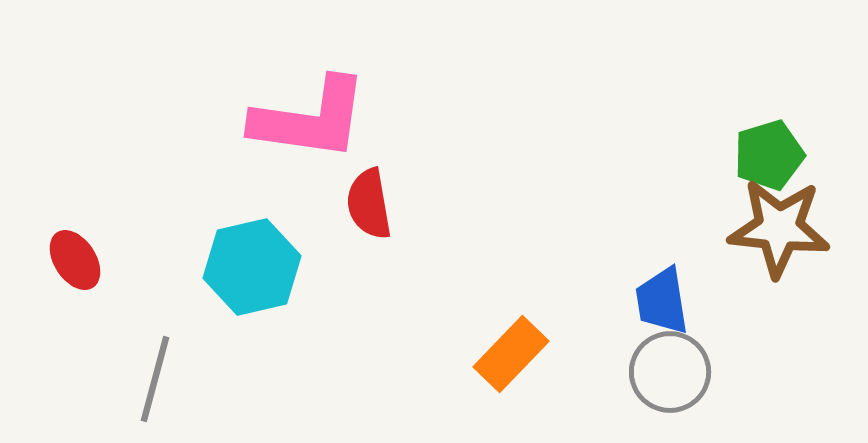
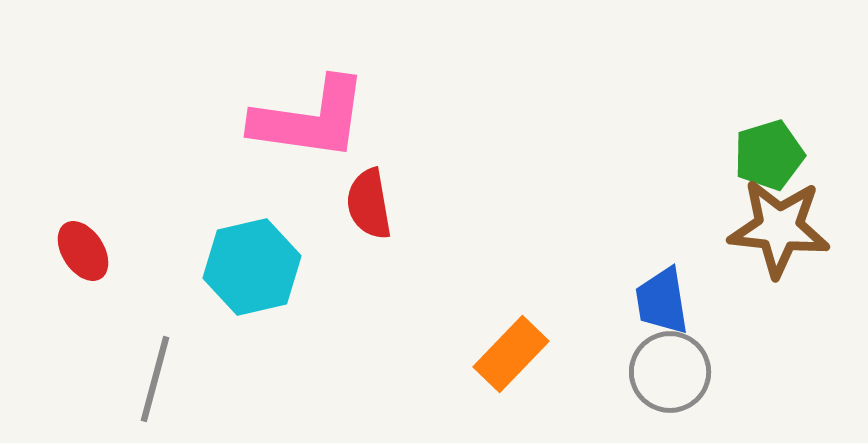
red ellipse: moved 8 px right, 9 px up
